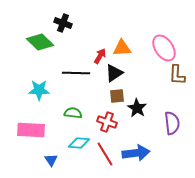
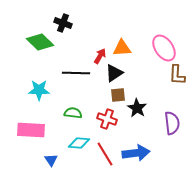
brown square: moved 1 px right, 1 px up
red cross: moved 3 px up
